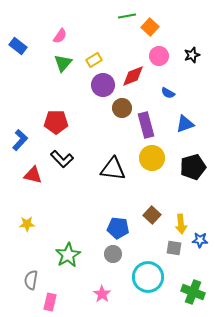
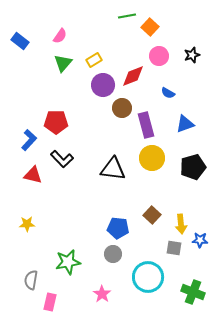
blue rectangle: moved 2 px right, 5 px up
blue L-shape: moved 9 px right
green star: moved 7 px down; rotated 20 degrees clockwise
